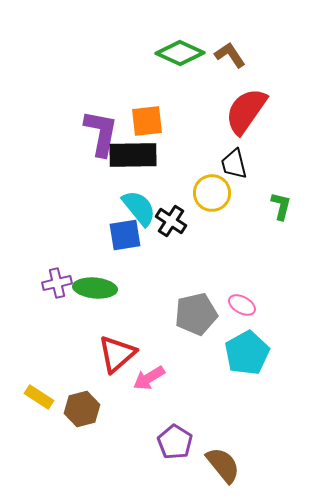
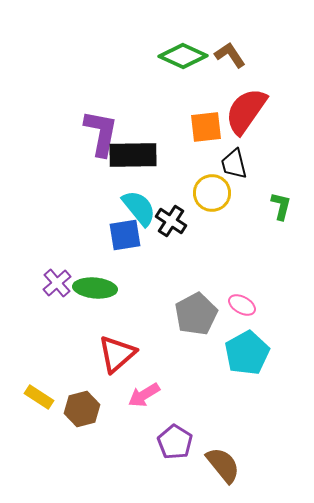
green diamond: moved 3 px right, 3 px down
orange square: moved 59 px right, 6 px down
purple cross: rotated 28 degrees counterclockwise
gray pentagon: rotated 15 degrees counterclockwise
pink arrow: moved 5 px left, 17 px down
